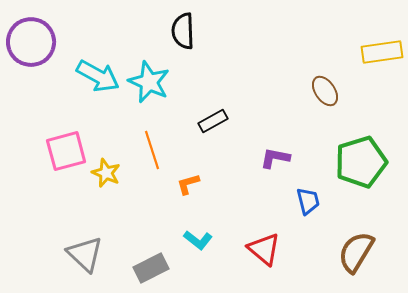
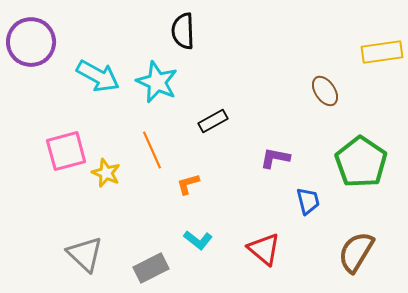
cyan star: moved 8 px right
orange line: rotated 6 degrees counterclockwise
green pentagon: rotated 21 degrees counterclockwise
